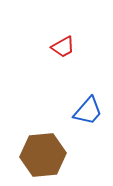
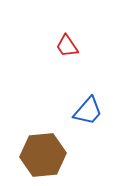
red trapezoid: moved 4 px right, 1 px up; rotated 85 degrees clockwise
